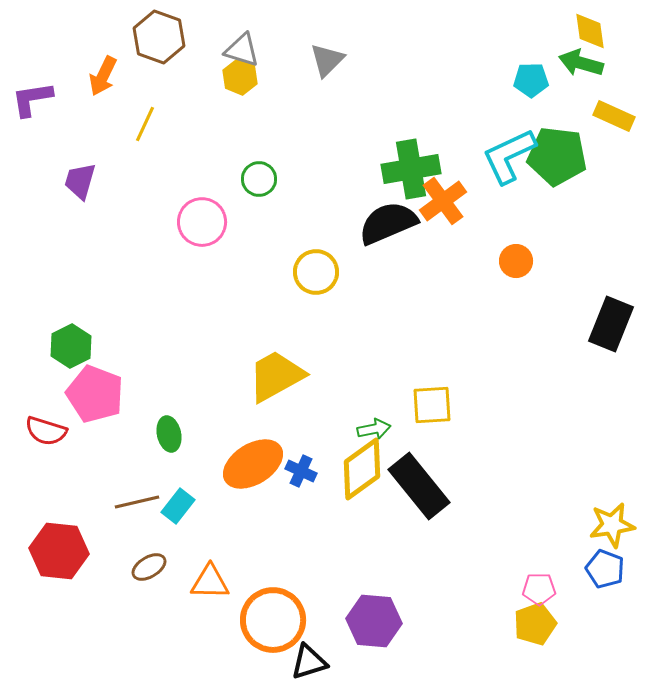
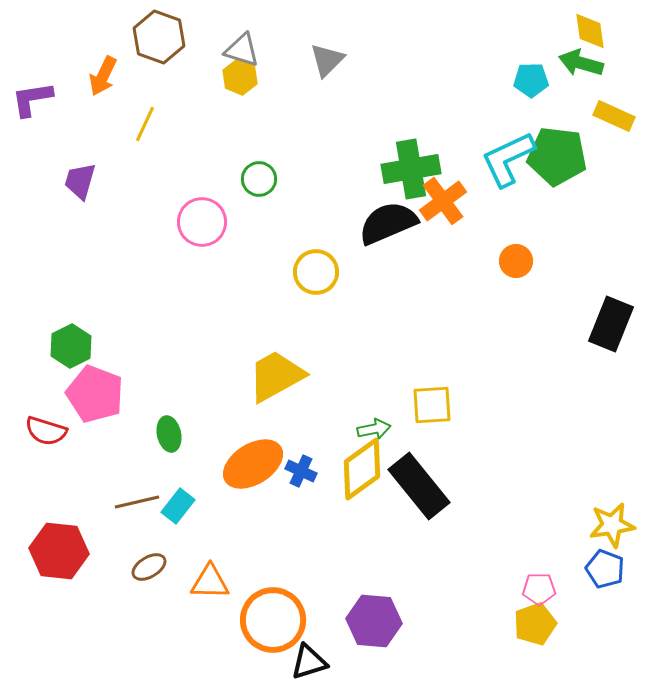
cyan L-shape at (509, 156): moved 1 px left, 3 px down
